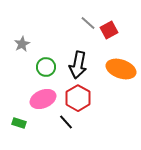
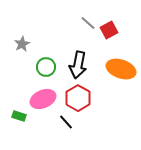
green rectangle: moved 7 px up
